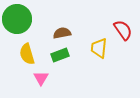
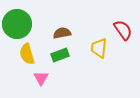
green circle: moved 5 px down
